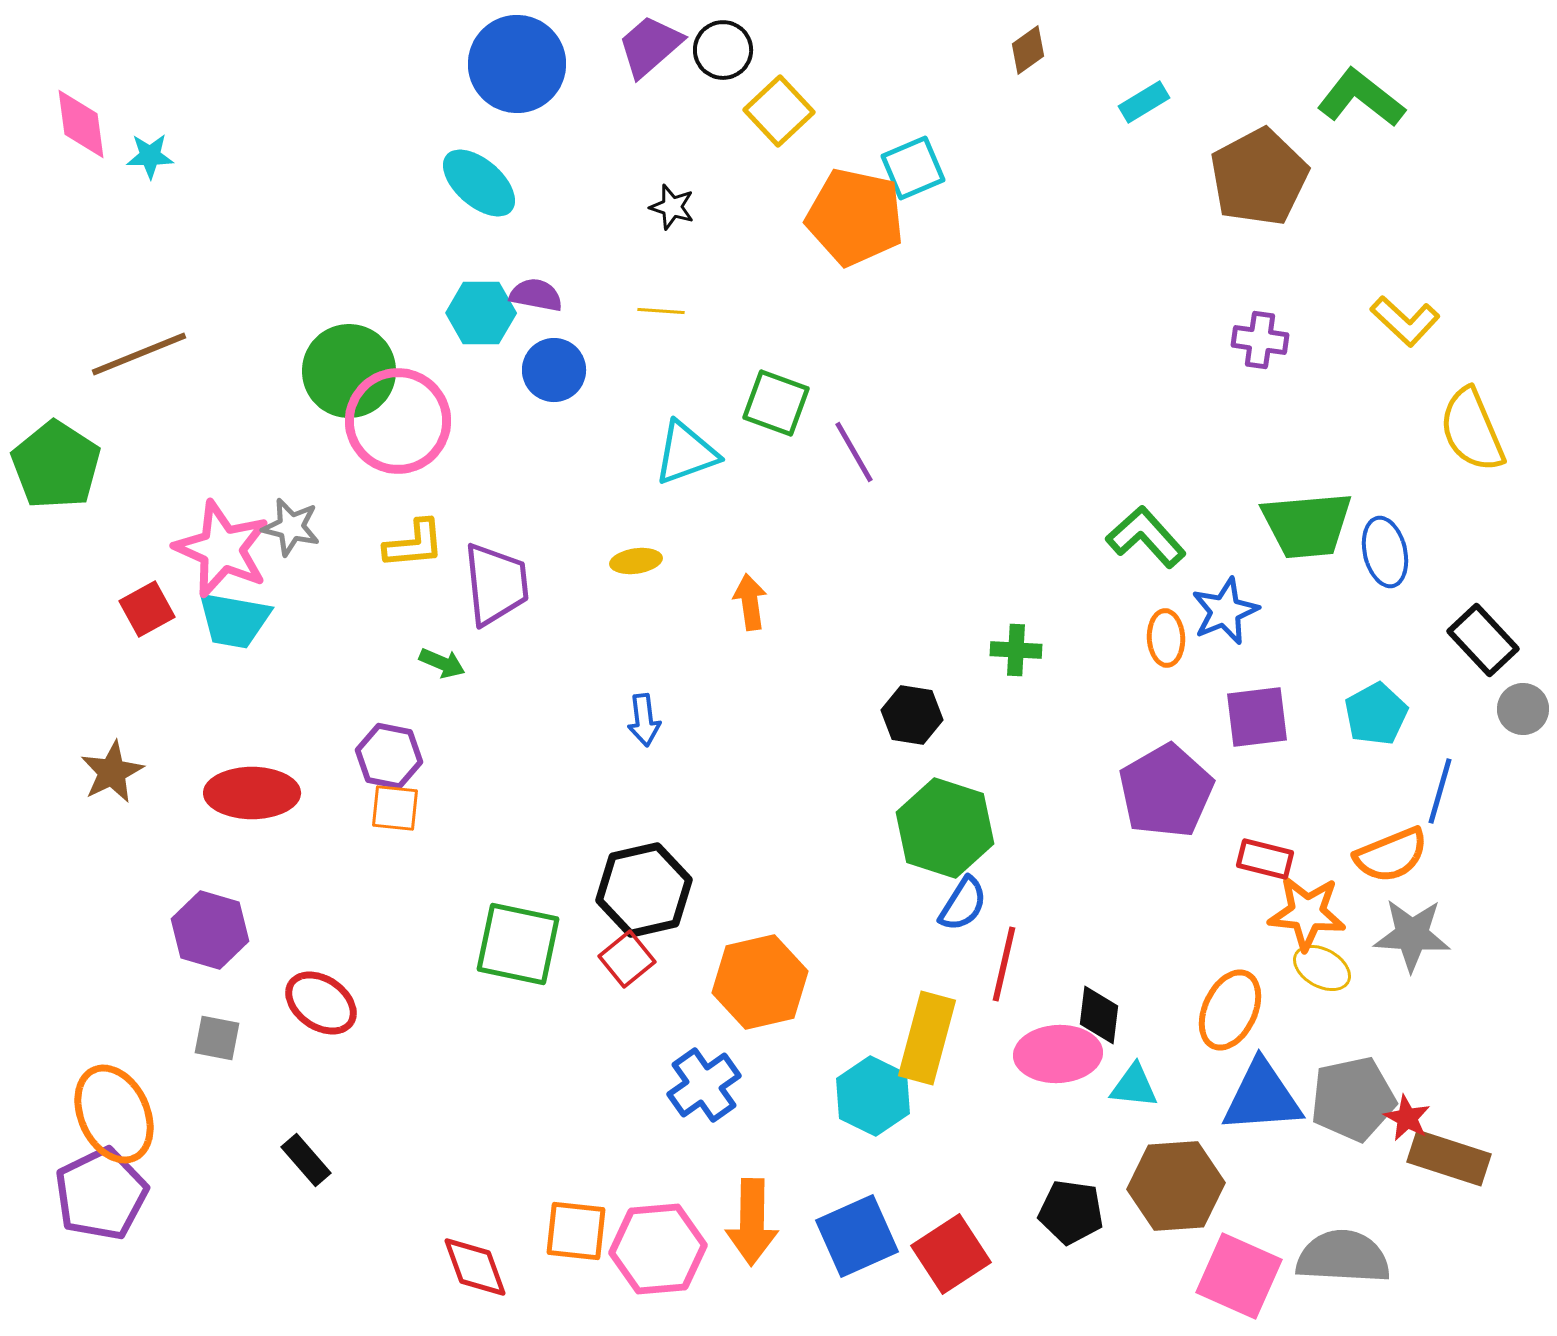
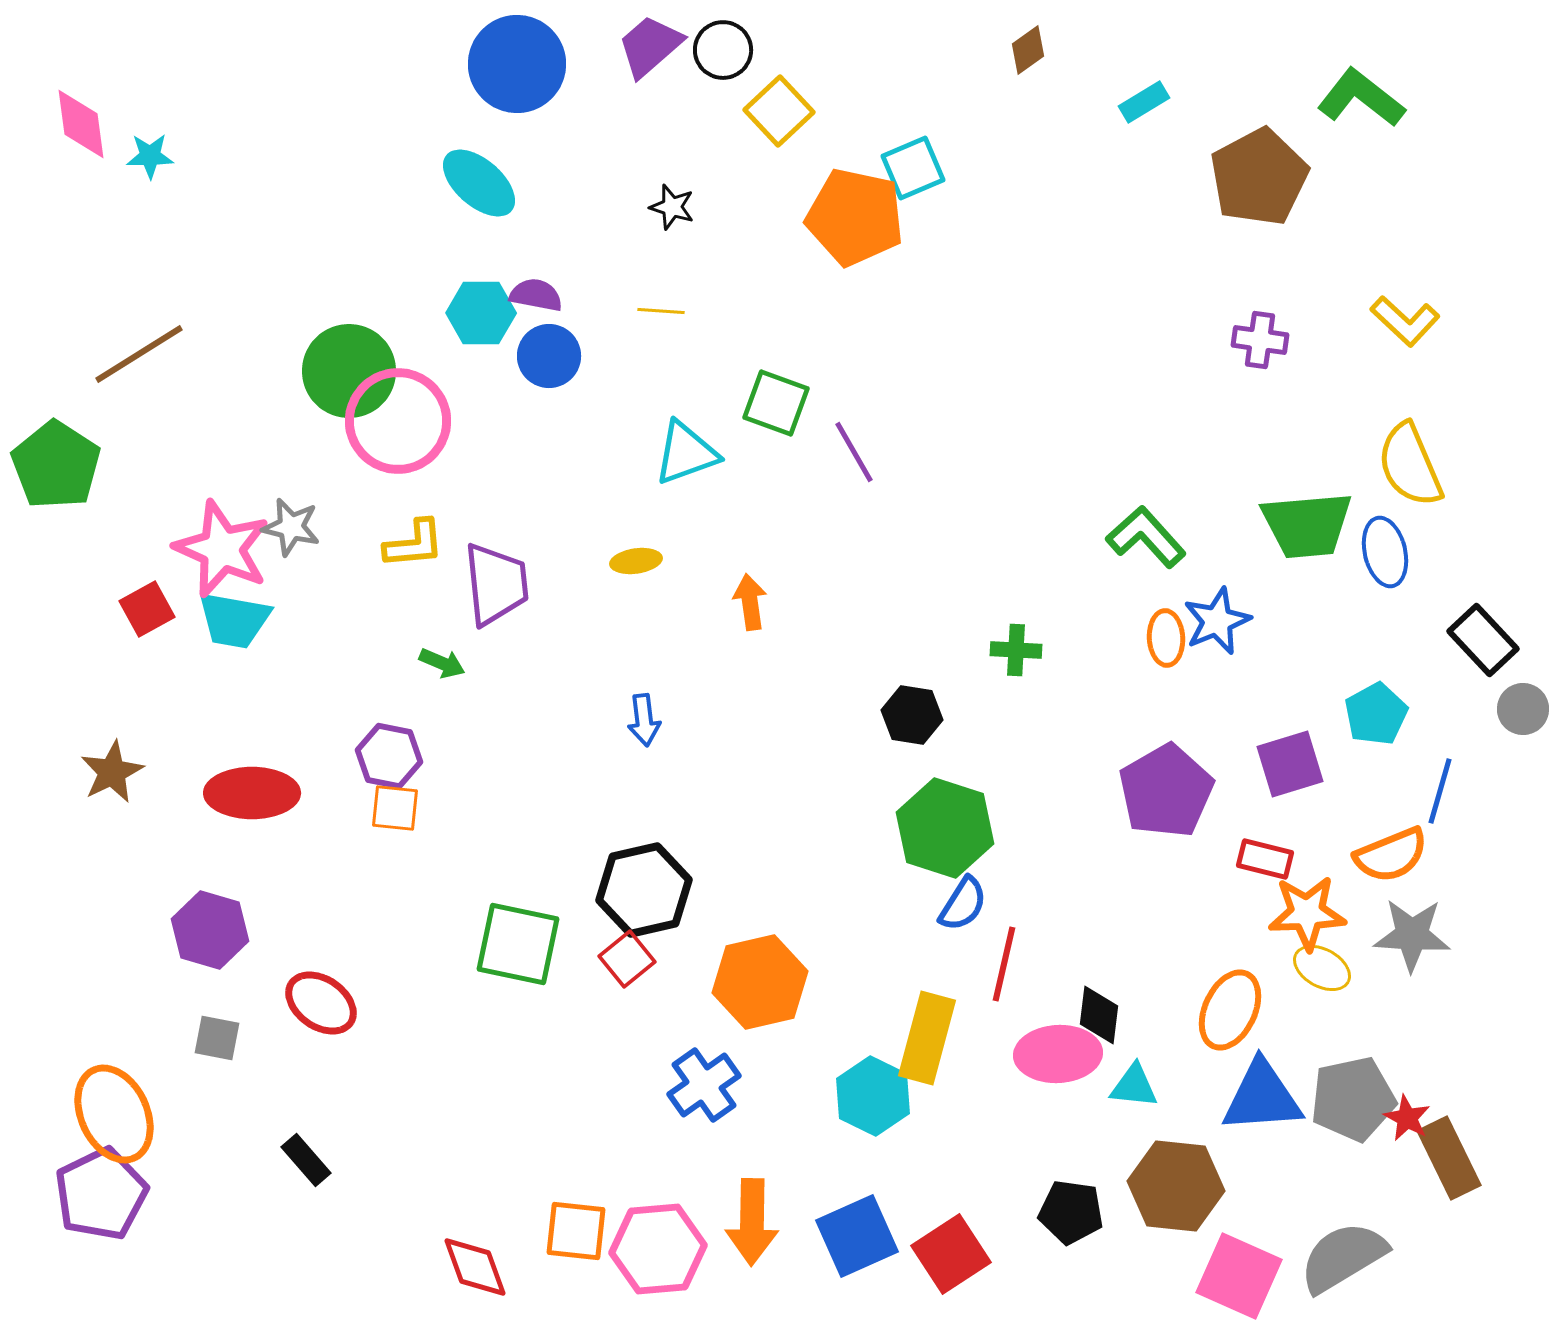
brown line at (139, 354): rotated 10 degrees counterclockwise
blue circle at (554, 370): moved 5 px left, 14 px up
yellow semicircle at (1472, 430): moved 62 px left, 35 px down
blue star at (1225, 611): moved 8 px left, 10 px down
purple square at (1257, 717): moved 33 px right, 47 px down; rotated 10 degrees counterclockwise
orange star at (1307, 913): rotated 8 degrees counterclockwise
brown rectangle at (1449, 1158): rotated 46 degrees clockwise
brown hexagon at (1176, 1186): rotated 10 degrees clockwise
gray semicircle at (1343, 1257): rotated 34 degrees counterclockwise
